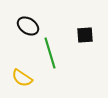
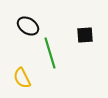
yellow semicircle: rotated 30 degrees clockwise
